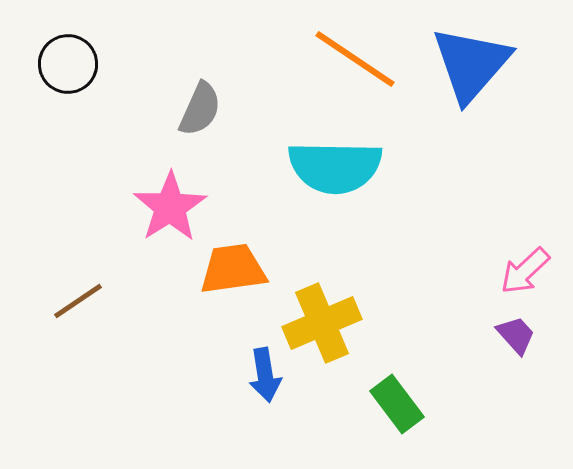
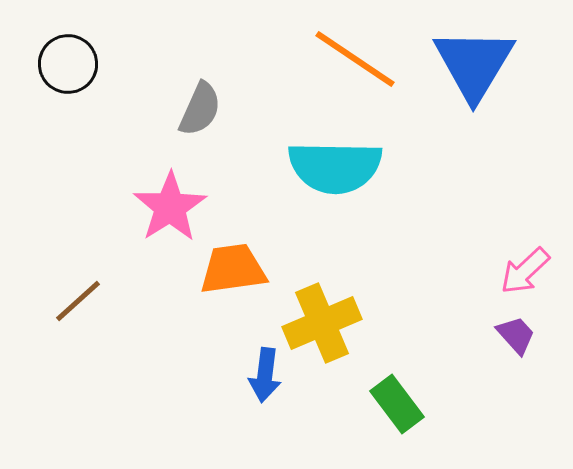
blue triangle: moved 3 px right; rotated 10 degrees counterclockwise
brown line: rotated 8 degrees counterclockwise
blue arrow: rotated 16 degrees clockwise
